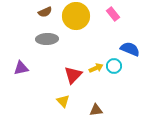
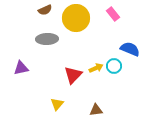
brown semicircle: moved 2 px up
yellow circle: moved 2 px down
yellow triangle: moved 6 px left, 3 px down; rotated 24 degrees clockwise
